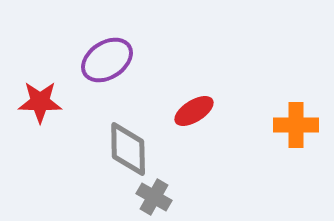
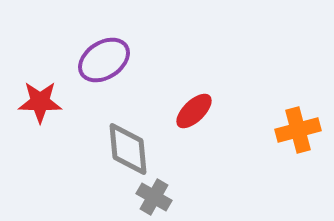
purple ellipse: moved 3 px left
red ellipse: rotated 12 degrees counterclockwise
orange cross: moved 2 px right, 5 px down; rotated 15 degrees counterclockwise
gray diamond: rotated 4 degrees counterclockwise
